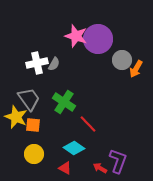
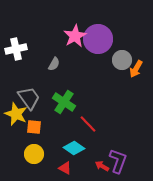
pink star: moved 1 px left; rotated 25 degrees clockwise
white cross: moved 21 px left, 14 px up
gray trapezoid: moved 1 px up
yellow star: moved 3 px up
orange square: moved 1 px right, 2 px down
red arrow: moved 2 px right, 2 px up
